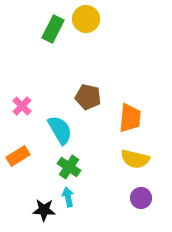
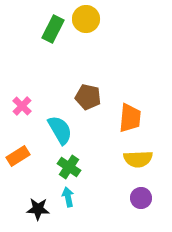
yellow semicircle: moved 3 px right; rotated 16 degrees counterclockwise
black star: moved 6 px left, 1 px up
